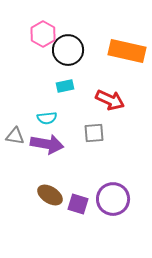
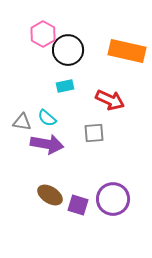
cyan semicircle: rotated 48 degrees clockwise
gray triangle: moved 7 px right, 14 px up
purple square: moved 1 px down
